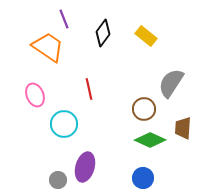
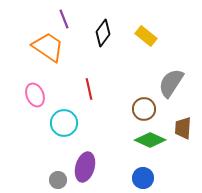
cyan circle: moved 1 px up
